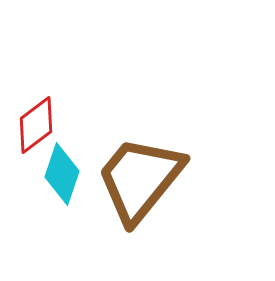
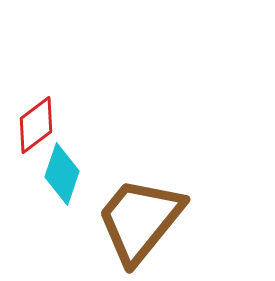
brown trapezoid: moved 41 px down
